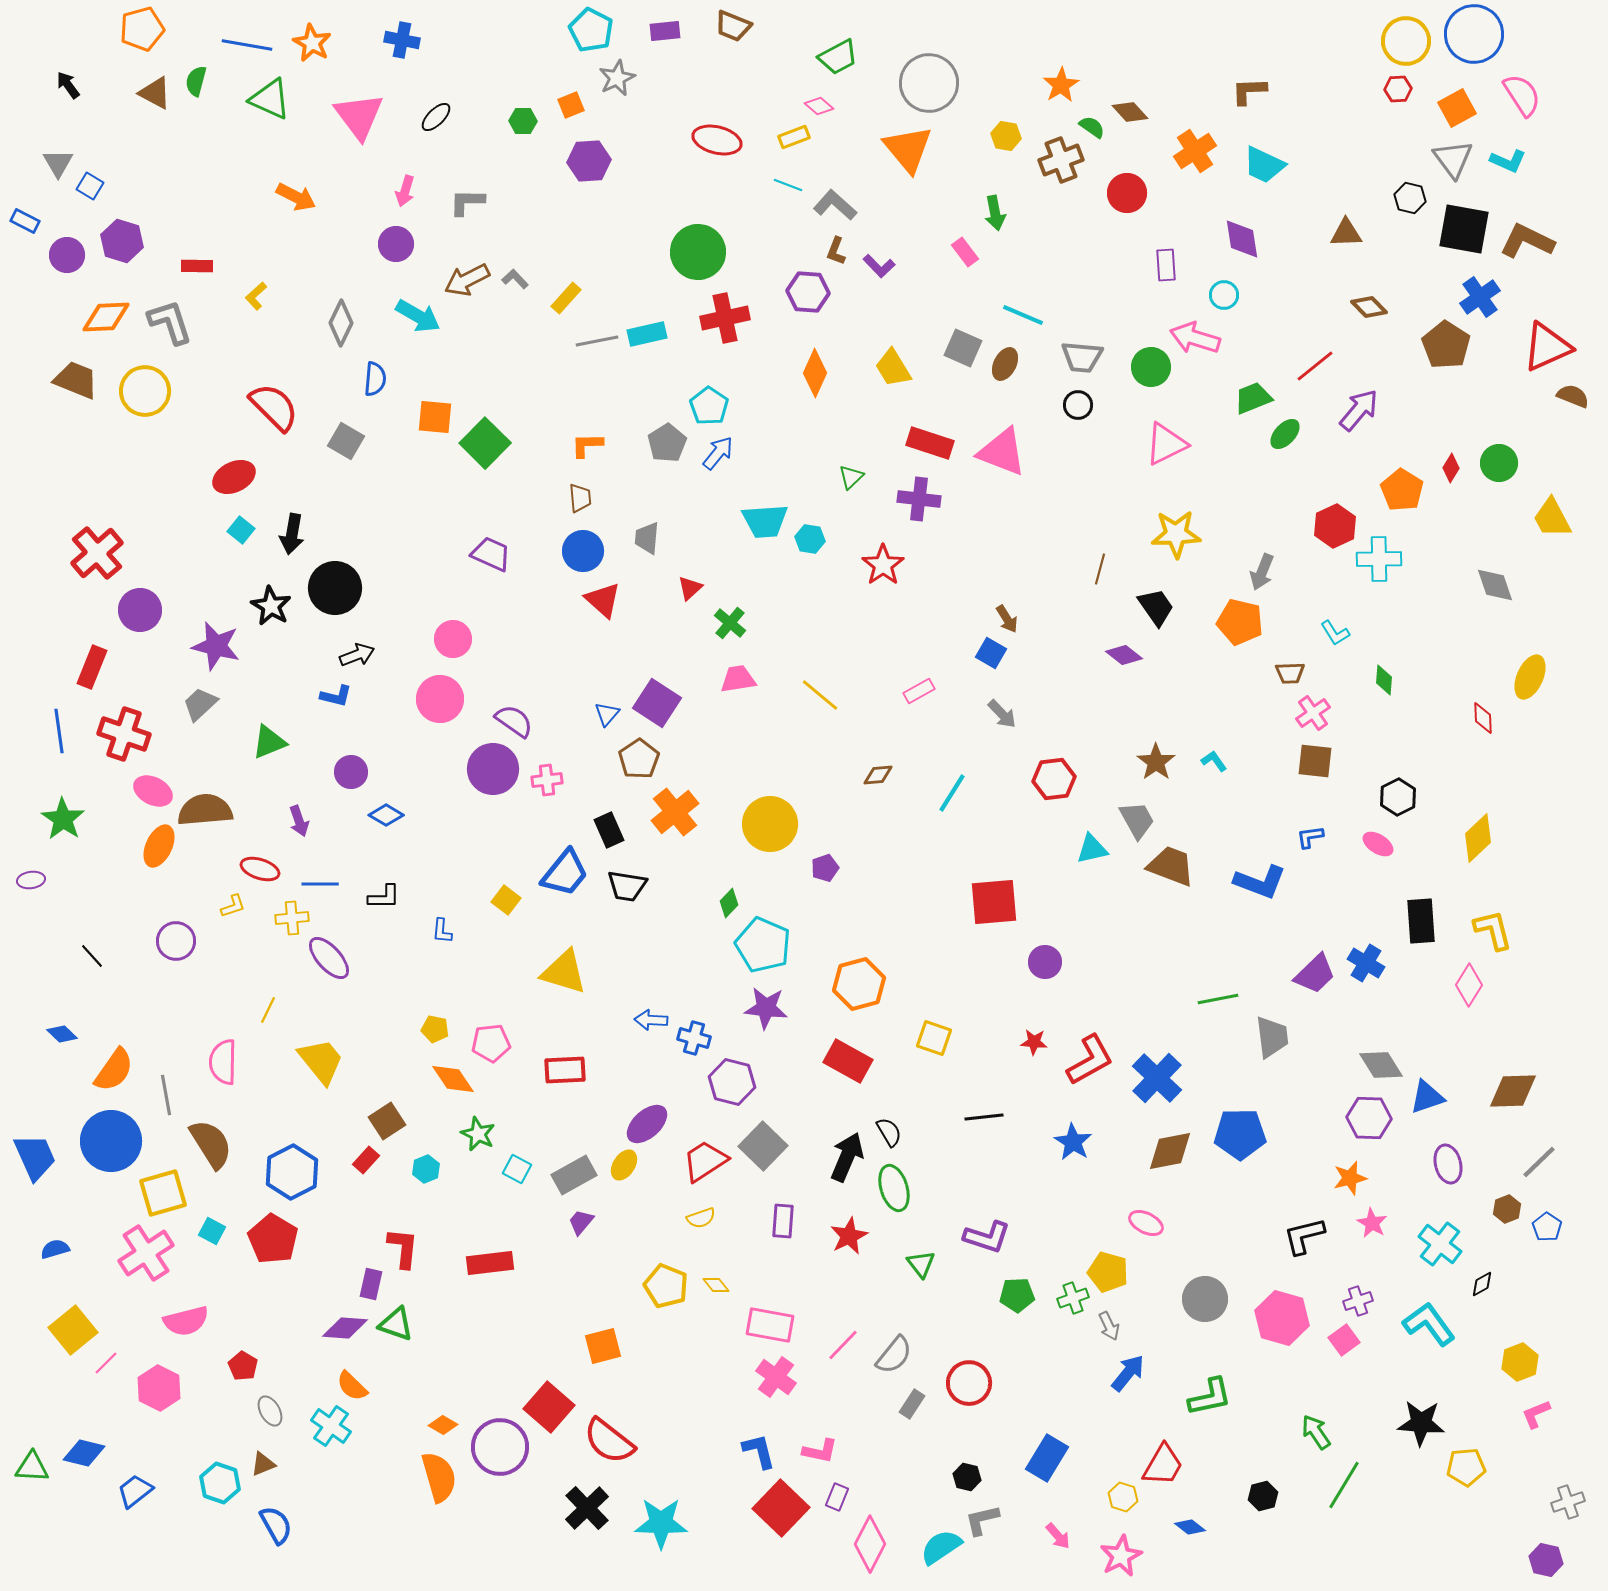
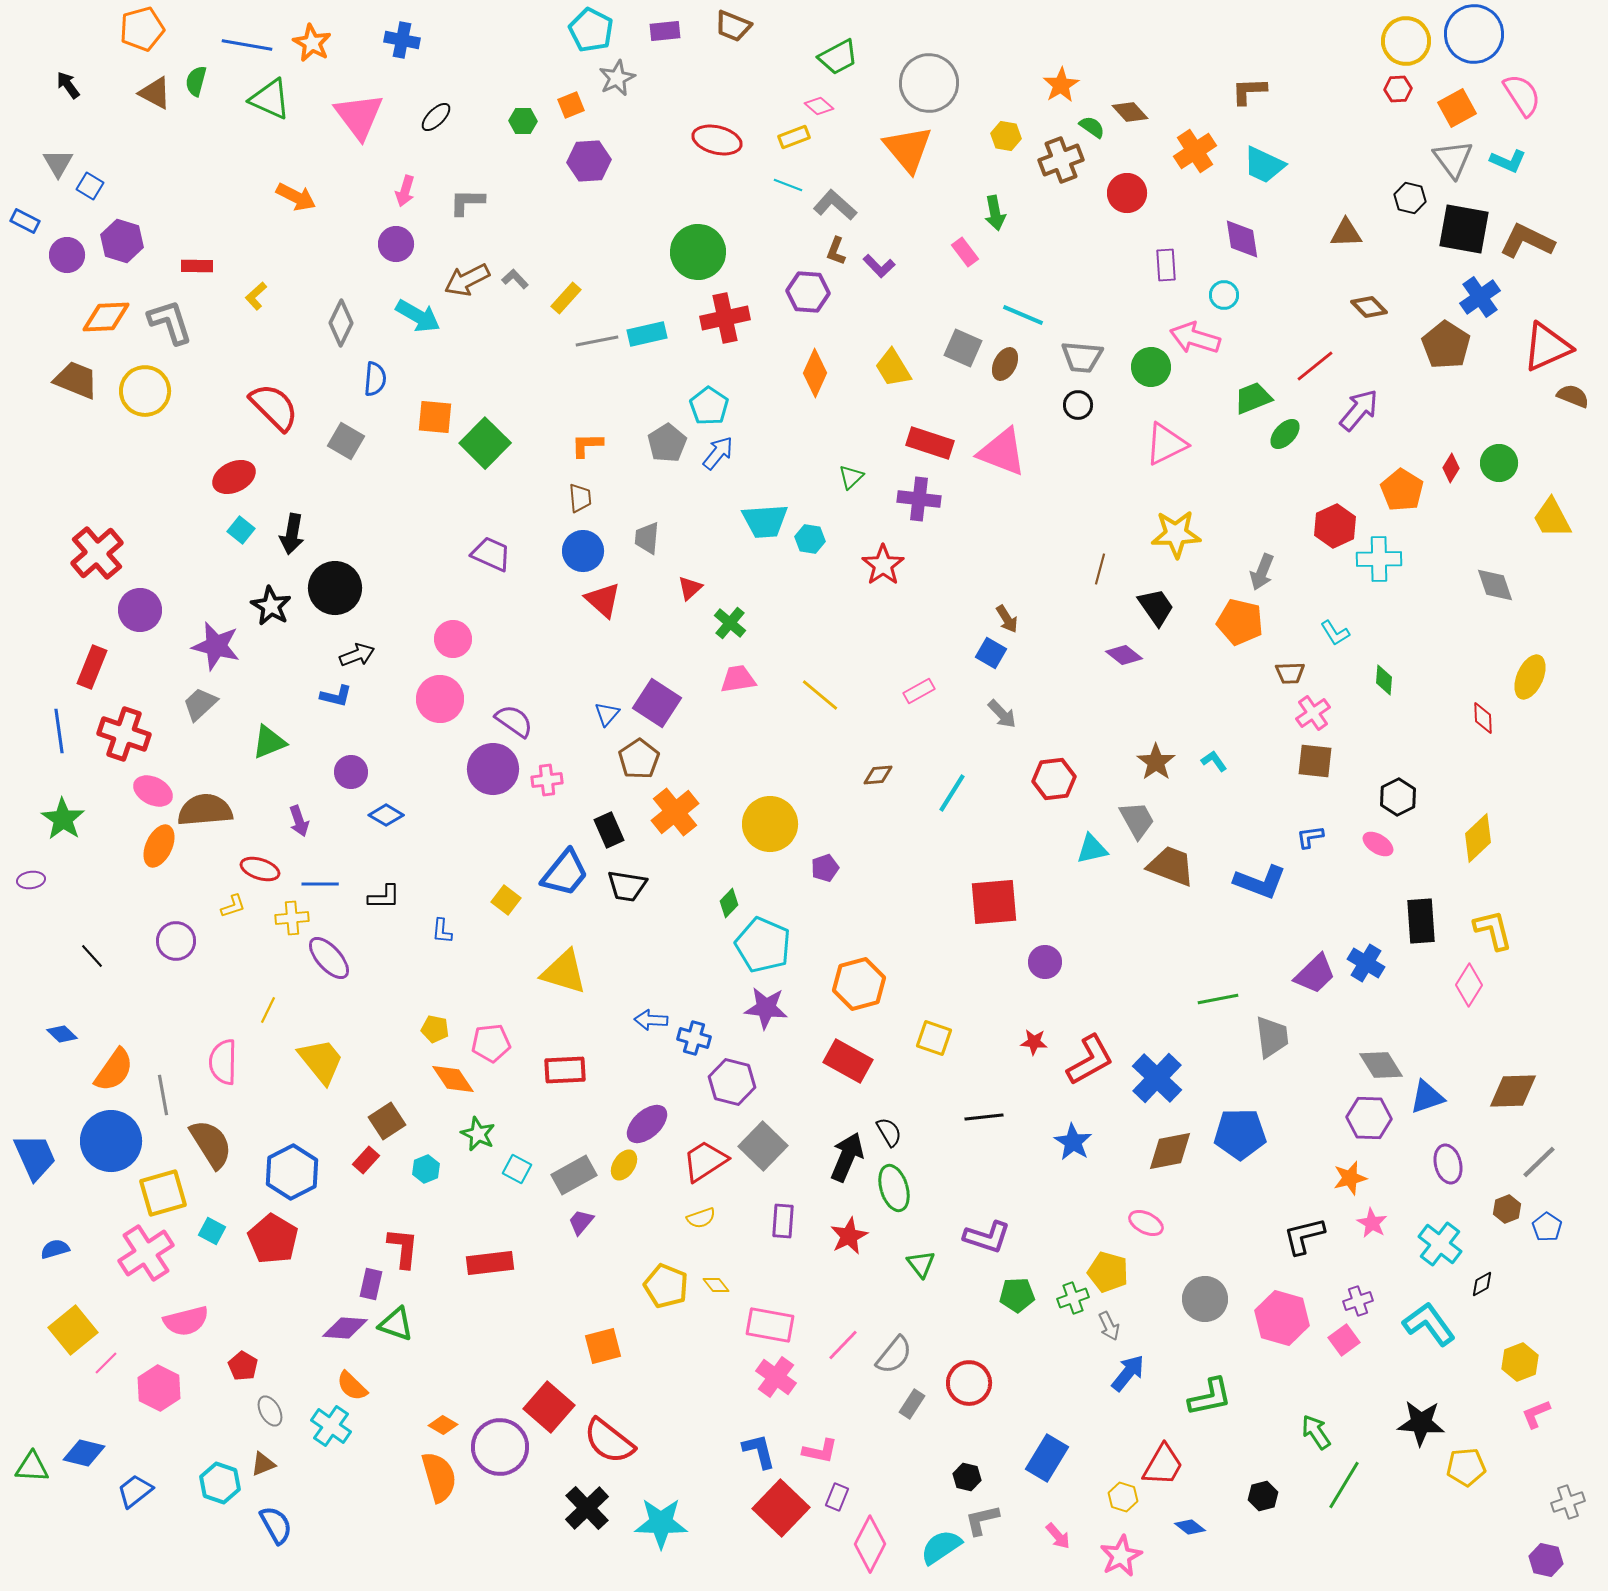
gray line at (166, 1095): moved 3 px left
